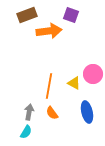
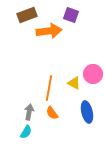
orange line: moved 2 px down
